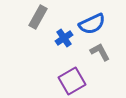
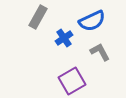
blue semicircle: moved 3 px up
